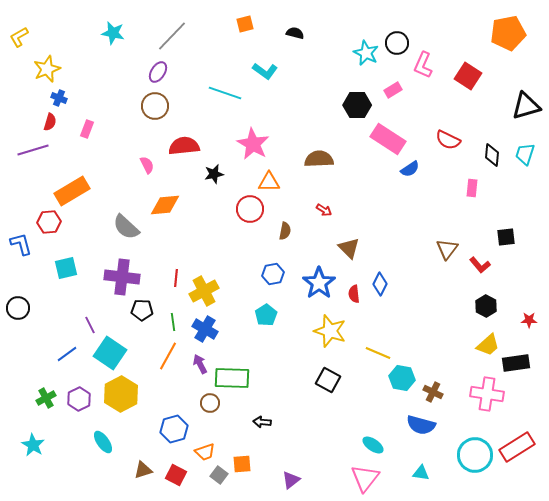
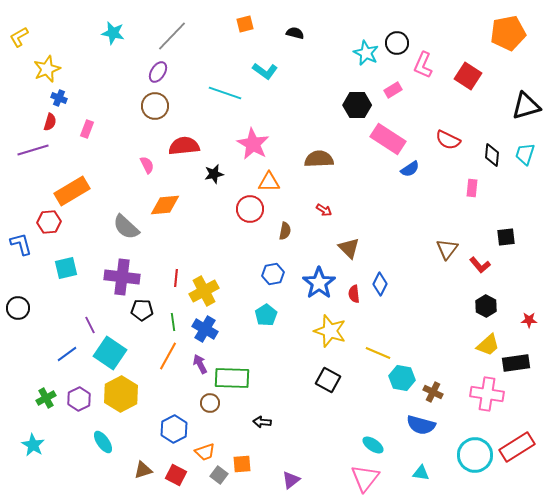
blue hexagon at (174, 429): rotated 12 degrees counterclockwise
